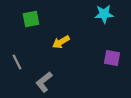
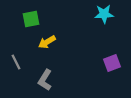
yellow arrow: moved 14 px left
purple square: moved 5 px down; rotated 30 degrees counterclockwise
gray line: moved 1 px left
gray L-shape: moved 1 px right, 2 px up; rotated 20 degrees counterclockwise
